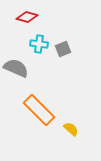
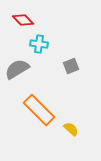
red diamond: moved 4 px left, 3 px down; rotated 30 degrees clockwise
gray square: moved 8 px right, 17 px down
gray semicircle: moved 1 px right, 1 px down; rotated 55 degrees counterclockwise
